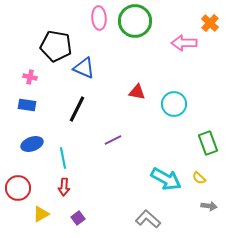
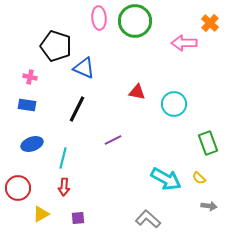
black pentagon: rotated 8 degrees clockwise
cyan line: rotated 25 degrees clockwise
purple square: rotated 32 degrees clockwise
